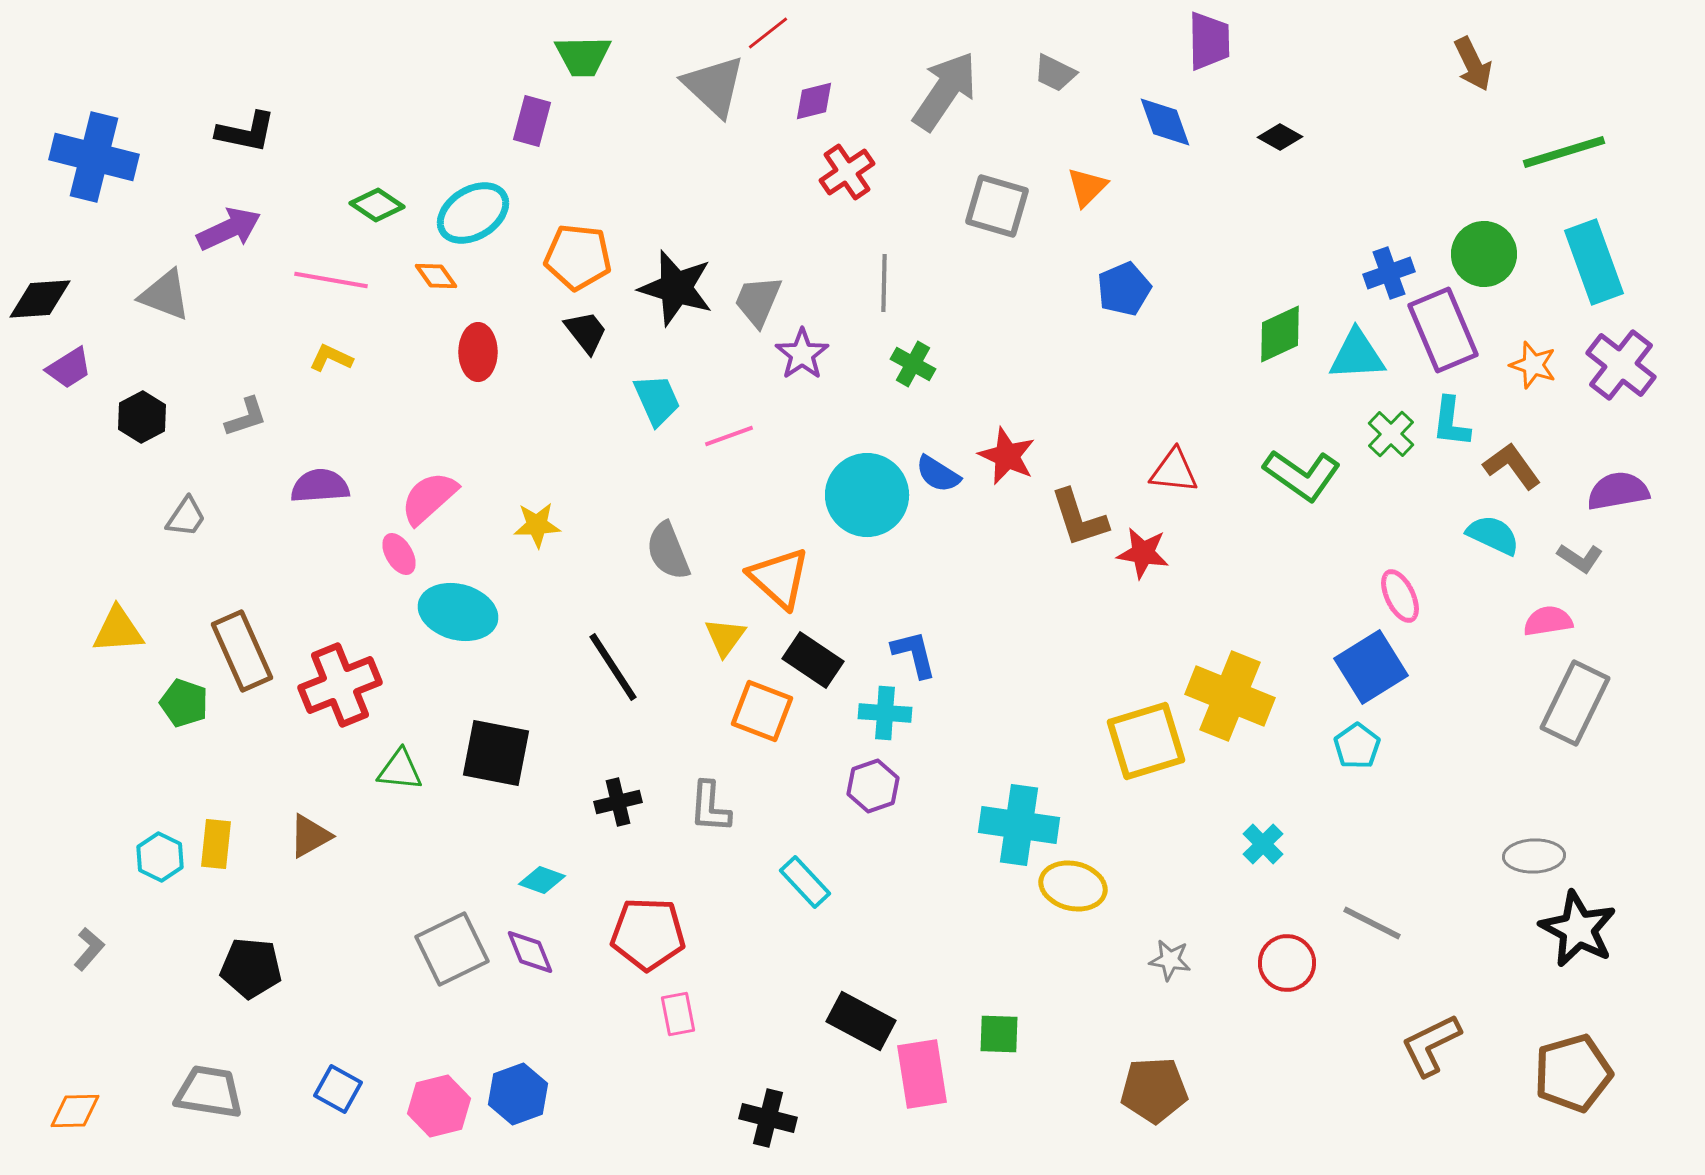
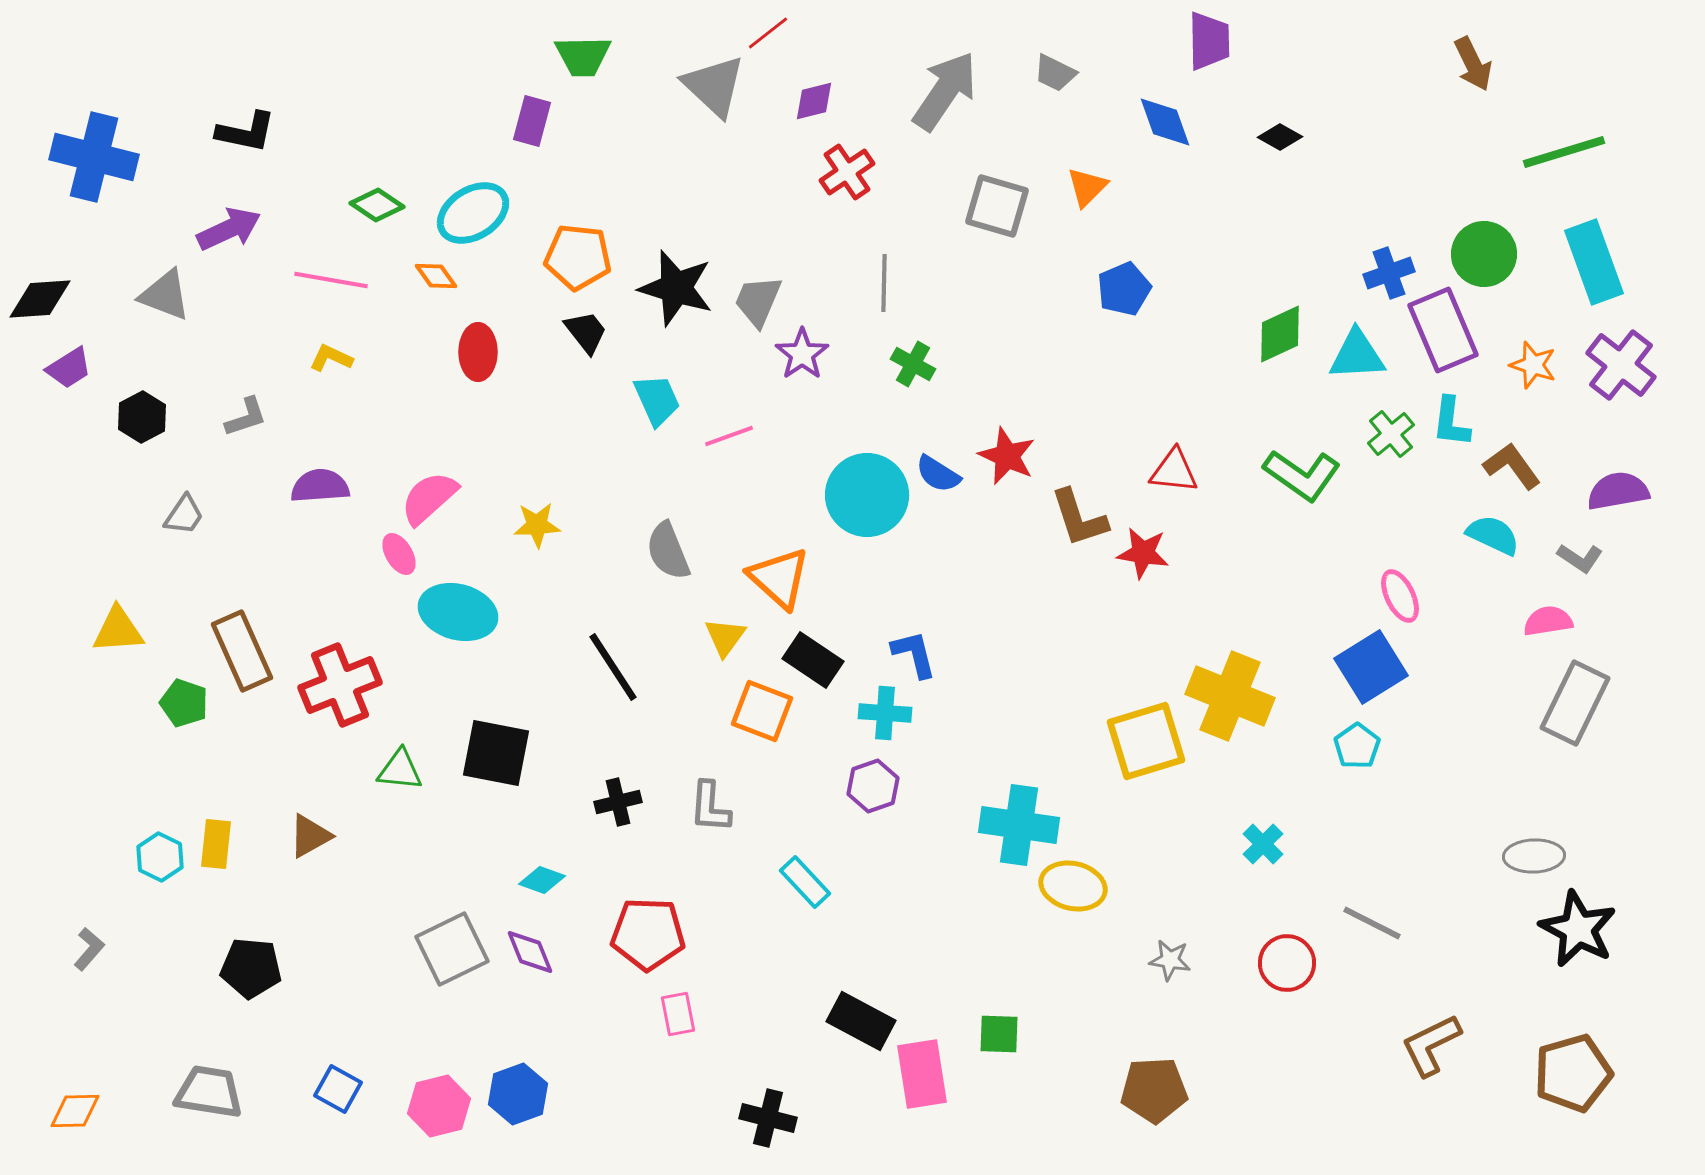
green cross at (1391, 434): rotated 6 degrees clockwise
gray trapezoid at (186, 517): moved 2 px left, 2 px up
